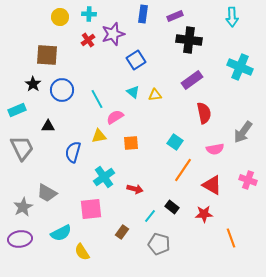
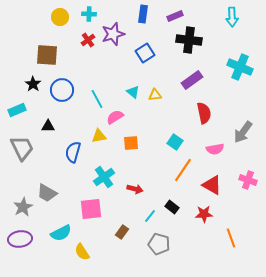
blue square at (136, 60): moved 9 px right, 7 px up
